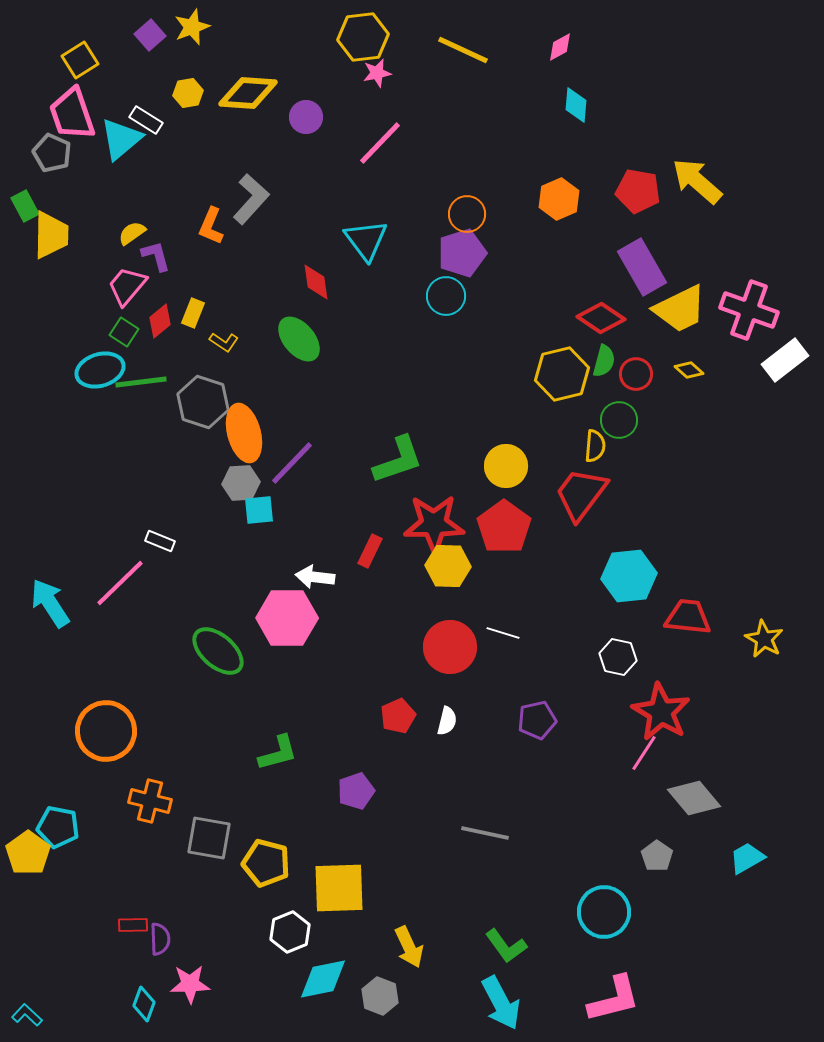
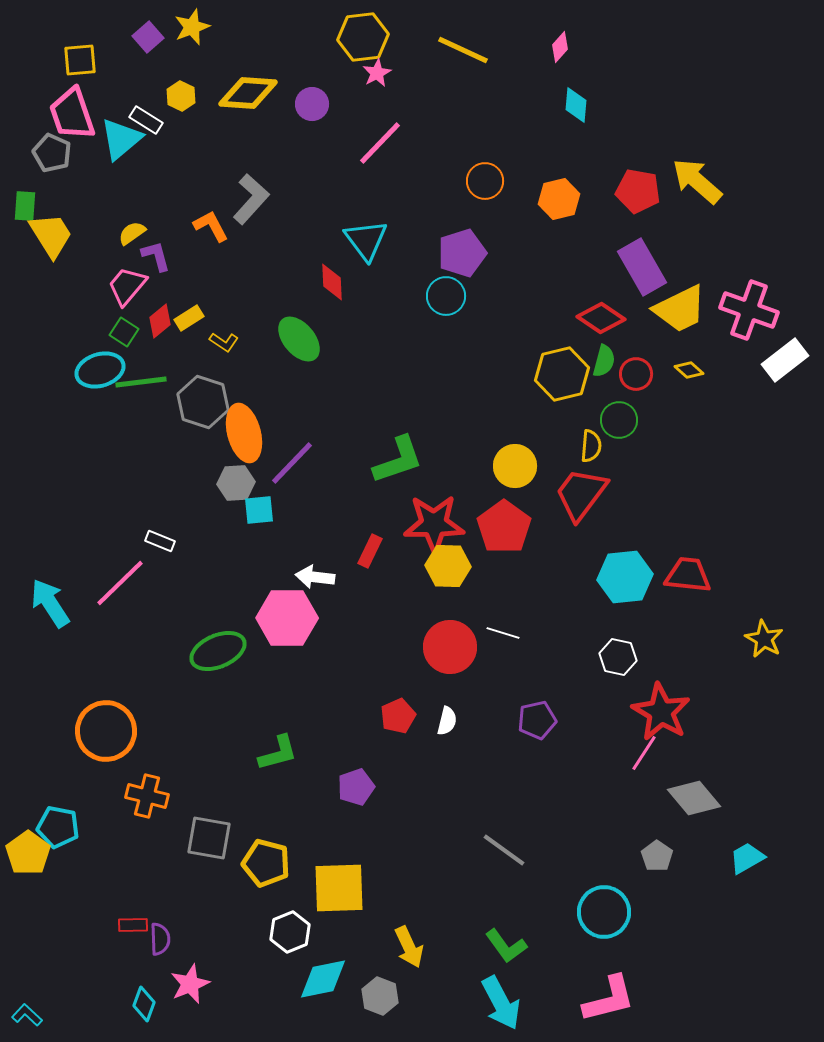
purple square at (150, 35): moved 2 px left, 2 px down
pink diamond at (560, 47): rotated 20 degrees counterclockwise
yellow square at (80, 60): rotated 27 degrees clockwise
pink star at (377, 73): rotated 16 degrees counterclockwise
yellow hexagon at (188, 93): moved 7 px left, 3 px down; rotated 24 degrees counterclockwise
purple circle at (306, 117): moved 6 px right, 13 px up
orange hexagon at (559, 199): rotated 9 degrees clockwise
green rectangle at (25, 206): rotated 32 degrees clockwise
orange circle at (467, 214): moved 18 px right, 33 px up
orange L-shape at (211, 226): rotated 129 degrees clockwise
yellow trapezoid at (51, 235): rotated 33 degrees counterclockwise
red diamond at (316, 282): moved 16 px right; rotated 6 degrees clockwise
yellow rectangle at (193, 313): moved 4 px left, 5 px down; rotated 36 degrees clockwise
yellow semicircle at (595, 446): moved 4 px left
yellow circle at (506, 466): moved 9 px right
gray hexagon at (241, 483): moved 5 px left
cyan hexagon at (629, 576): moved 4 px left, 1 px down
red trapezoid at (688, 617): moved 42 px up
green ellipse at (218, 651): rotated 64 degrees counterclockwise
purple pentagon at (356, 791): moved 4 px up
orange cross at (150, 801): moved 3 px left, 5 px up
gray line at (485, 833): moved 19 px right, 17 px down; rotated 24 degrees clockwise
pink star at (190, 984): rotated 21 degrees counterclockwise
pink L-shape at (614, 999): moved 5 px left
